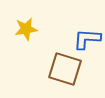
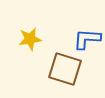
yellow star: moved 4 px right, 10 px down
